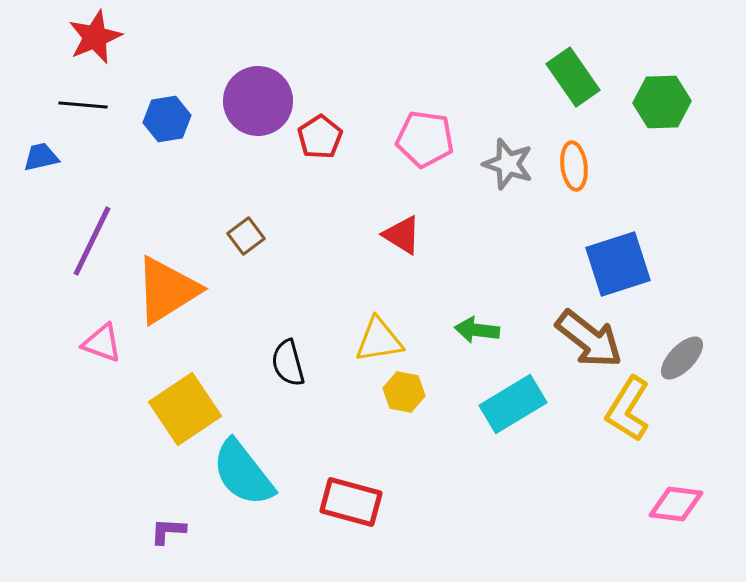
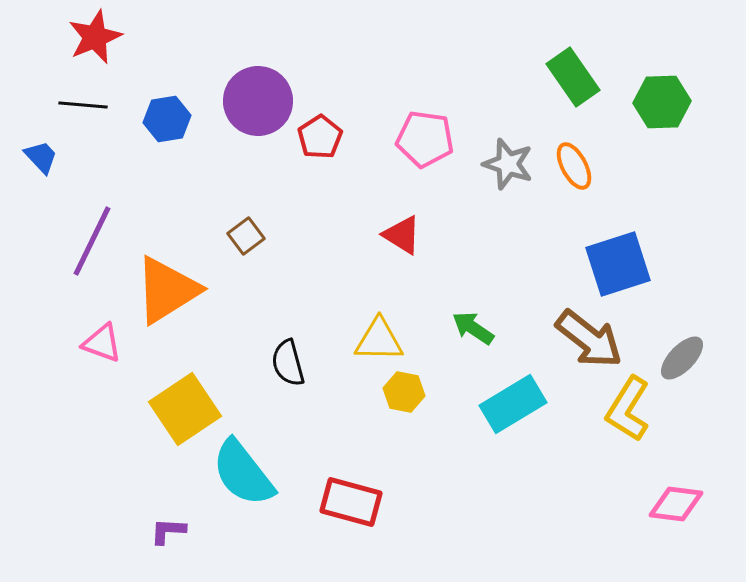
blue trapezoid: rotated 60 degrees clockwise
orange ellipse: rotated 21 degrees counterclockwise
green arrow: moved 4 px left, 2 px up; rotated 27 degrees clockwise
yellow triangle: rotated 10 degrees clockwise
